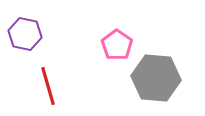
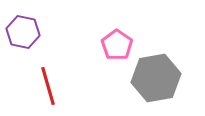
purple hexagon: moved 2 px left, 2 px up
gray hexagon: rotated 15 degrees counterclockwise
